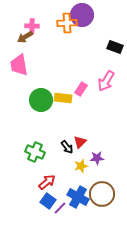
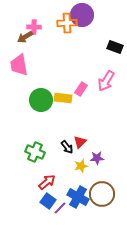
pink cross: moved 2 px right, 1 px down
